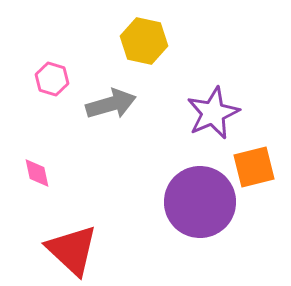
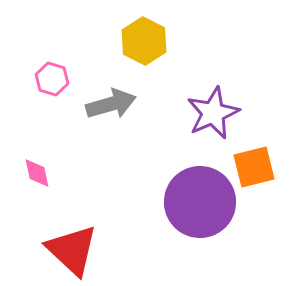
yellow hexagon: rotated 15 degrees clockwise
